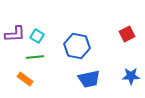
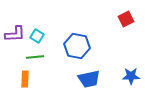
red square: moved 1 px left, 15 px up
orange rectangle: rotated 56 degrees clockwise
